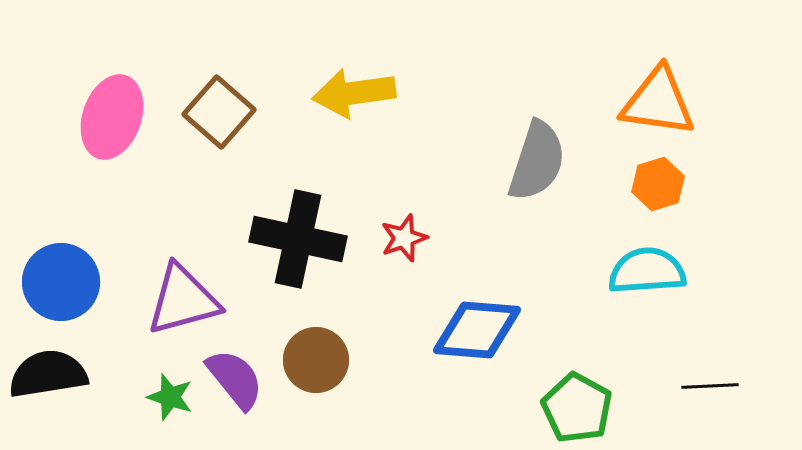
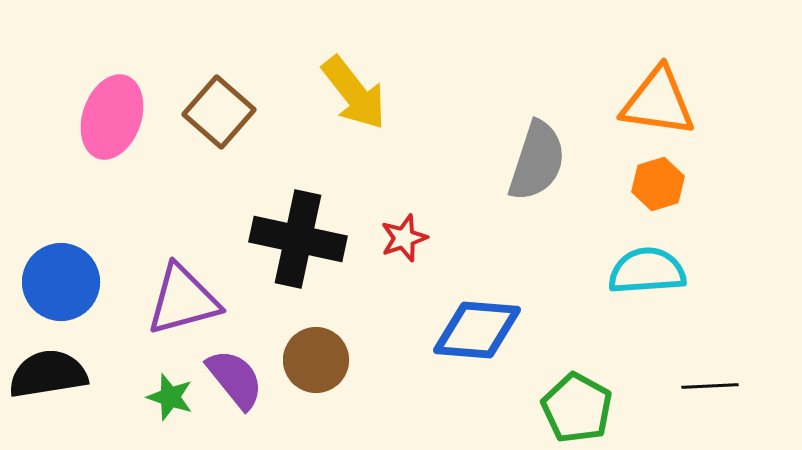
yellow arrow: rotated 120 degrees counterclockwise
